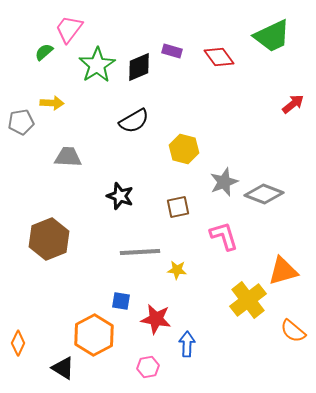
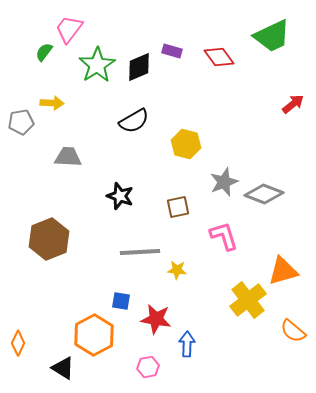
green semicircle: rotated 12 degrees counterclockwise
yellow hexagon: moved 2 px right, 5 px up
